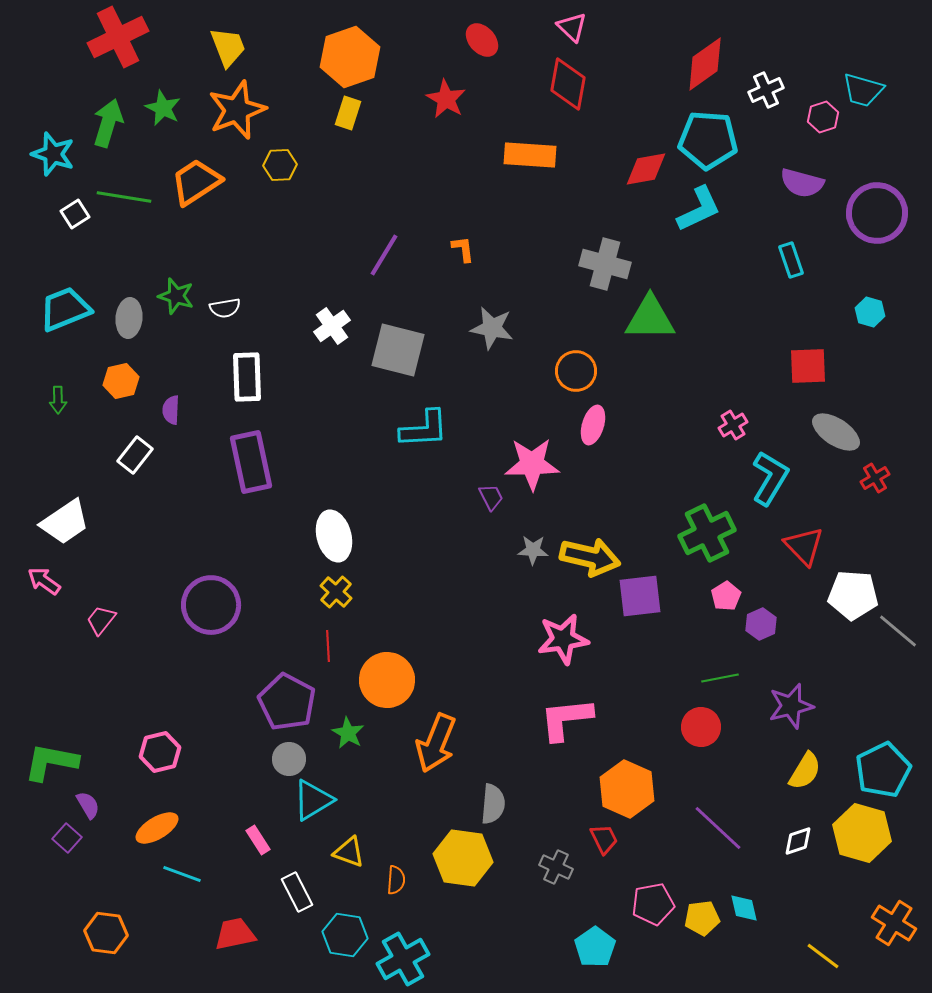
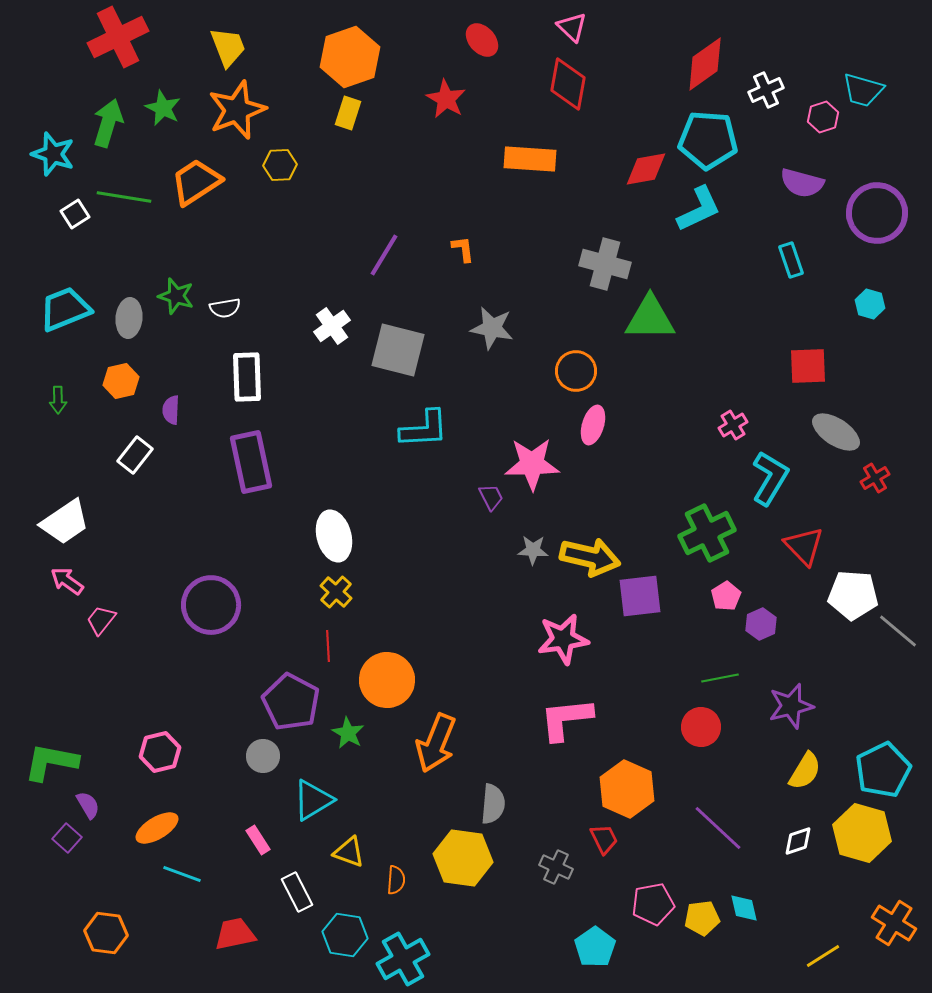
orange rectangle at (530, 155): moved 4 px down
cyan hexagon at (870, 312): moved 8 px up
pink arrow at (44, 581): moved 23 px right
purple pentagon at (287, 702): moved 4 px right
gray circle at (289, 759): moved 26 px left, 3 px up
yellow line at (823, 956): rotated 69 degrees counterclockwise
